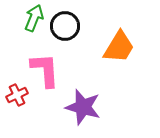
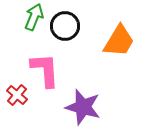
green arrow: moved 1 px up
orange trapezoid: moved 6 px up
red cross: rotated 25 degrees counterclockwise
